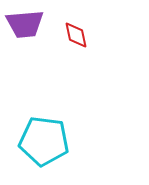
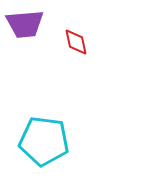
red diamond: moved 7 px down
